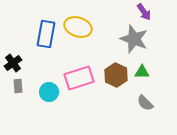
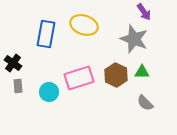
yellow ellipse: moved 6 px right, 2 px up
black cross: rotated 18 degrees counterclockwise
